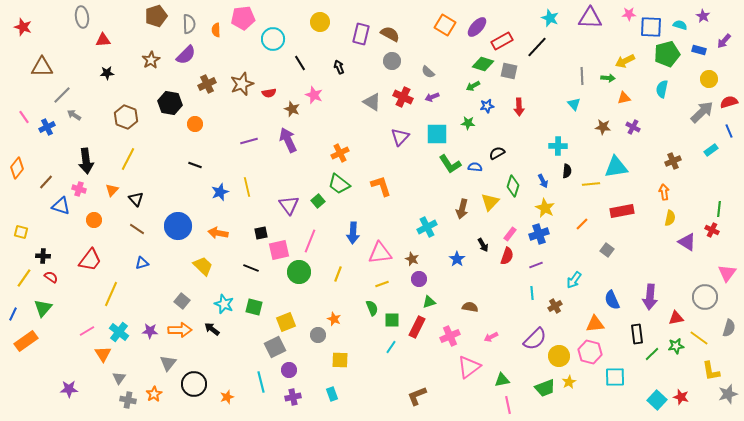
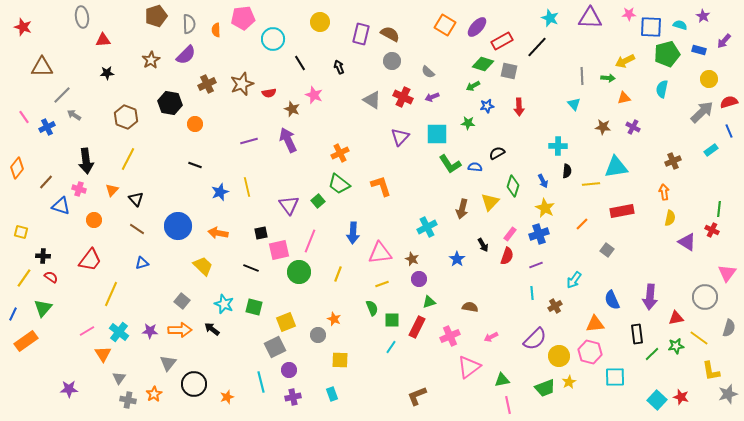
gray triangle at (372, 102): moved 2 px up
